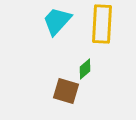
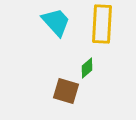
cyan trapezoid: moved 1 px left, 1 px down; rotated 96 degrees clockwise
green diamond: moved 2 px right, 1 px up
